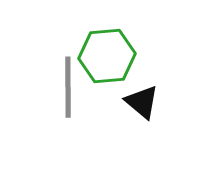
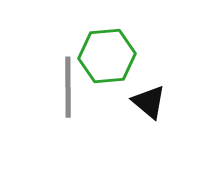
black triangle: moved 7 px right
